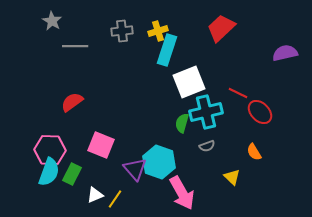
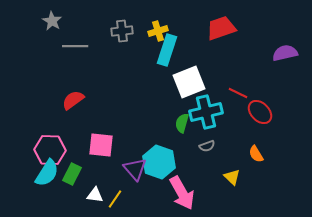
red trapezoid: rotated 24 degrees clockwise
red semicircle: moved 1 px right, 2 px up
pink square: rotated 16 degrees counterclockwise
orange semicircle: moved 2 px right, 2 px down
cyan semicircle: moved 2 px left, 1 px down; rotated 12 degrees clockwise
white triangle: rotated 30 degrees clockwise
